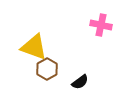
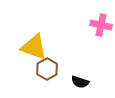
black semicircle: rotated 54 degrees clockwise
